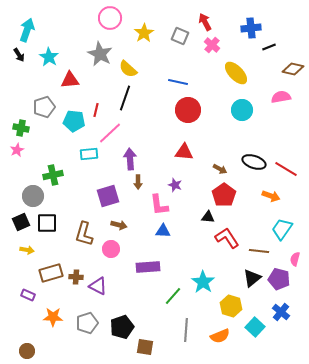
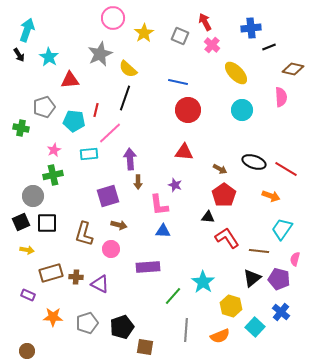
pink circle at (110, 18): moved 3 px right
gray star at (100, 54): rotated 20 degrees clockwise
pink semicircle at (281, 97): rotated 96 degrees clockwise
pink star at (17, 150): moved 37 px right
purple triangle at (98, 286): moved 2 px right, 2 px up
